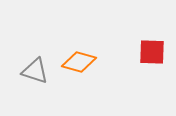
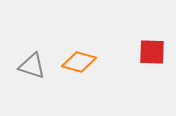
gray triangle: moved 3 px left, 5 px up
